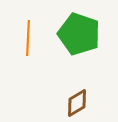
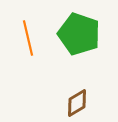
orange line: rotated 16 degrees counterclockwise
